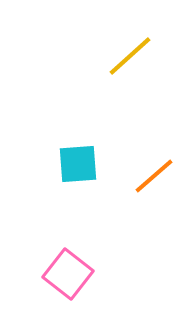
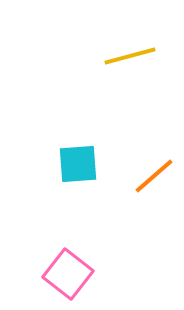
yellow line: rotated 27 degrees clockwise
